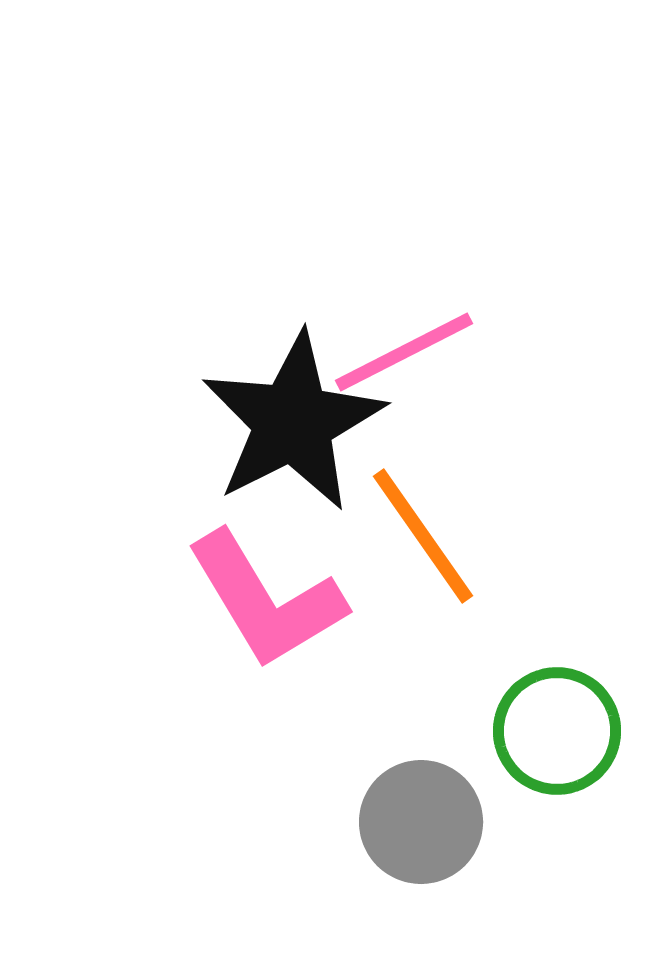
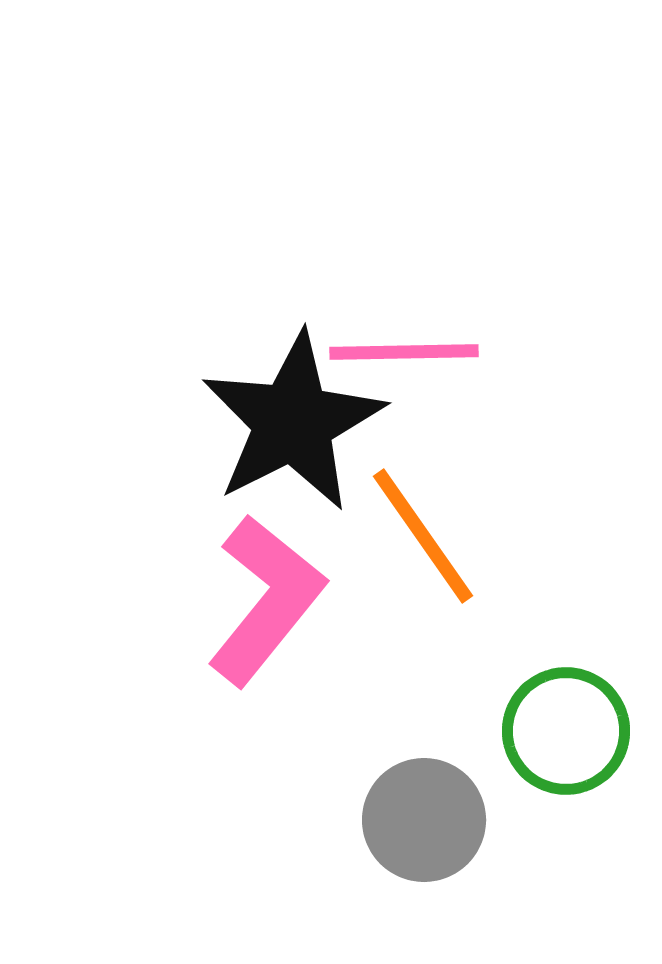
pink line: rotated 26 degrees clockwise
pink L-shape: rotated 110 degrees counterclockwise
green circle: moved 9 px right
gray circle: moved 3 px right, 2 px up
